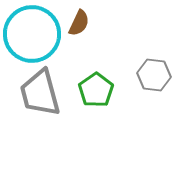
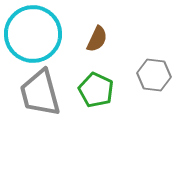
brown semicircle: moved 18 px right, 16 px down
cyan circle: moved 1 px right
green pentagon: rotated 12 degrees counterclockwise
